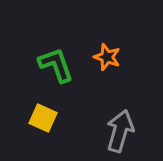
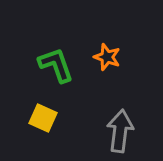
gray arrow: rotated 9 degrees counterclockwise
